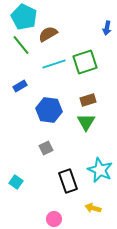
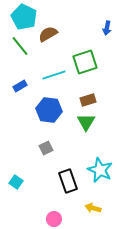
green line: moved 1 px left, 1 px down
cyan line: moved 11 px down
